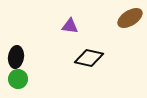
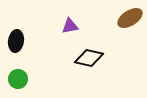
purple triangle: rotated 18 degrees counterclockwise
black ellipse: moved 16 px up
